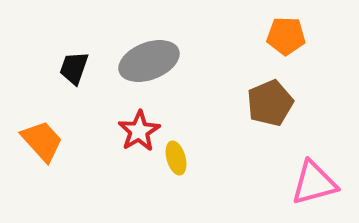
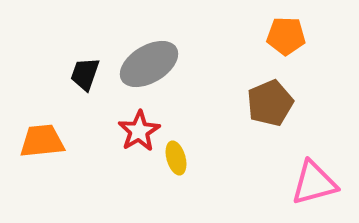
gray ellipse: moved 3 px down; rotated 10 degrees counterclockwise
black trapezoid: moved 11 px right, 6 px down
orange trapezoid: rotated 54 degrees counterclockwise
